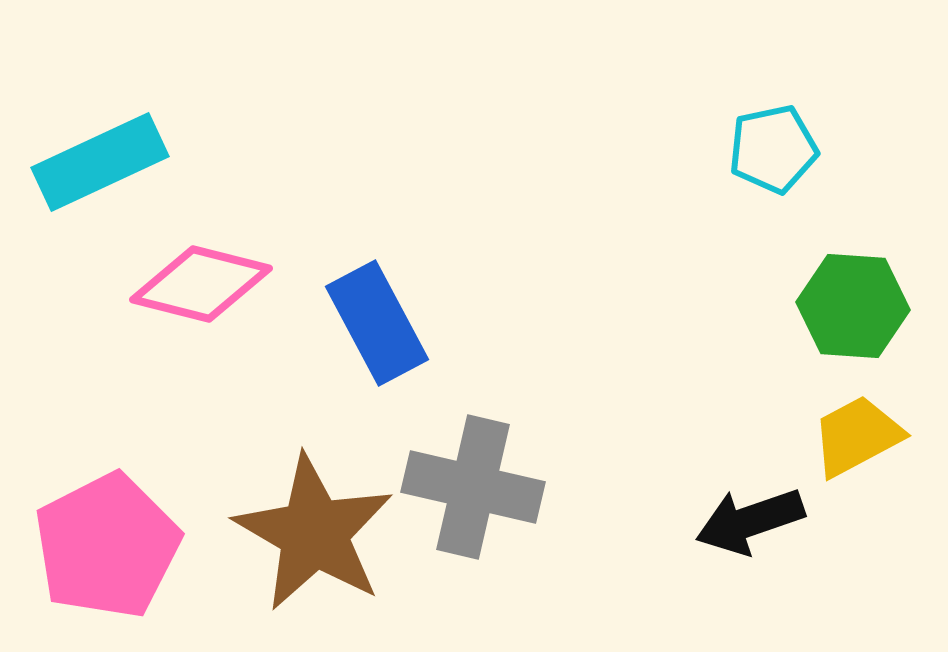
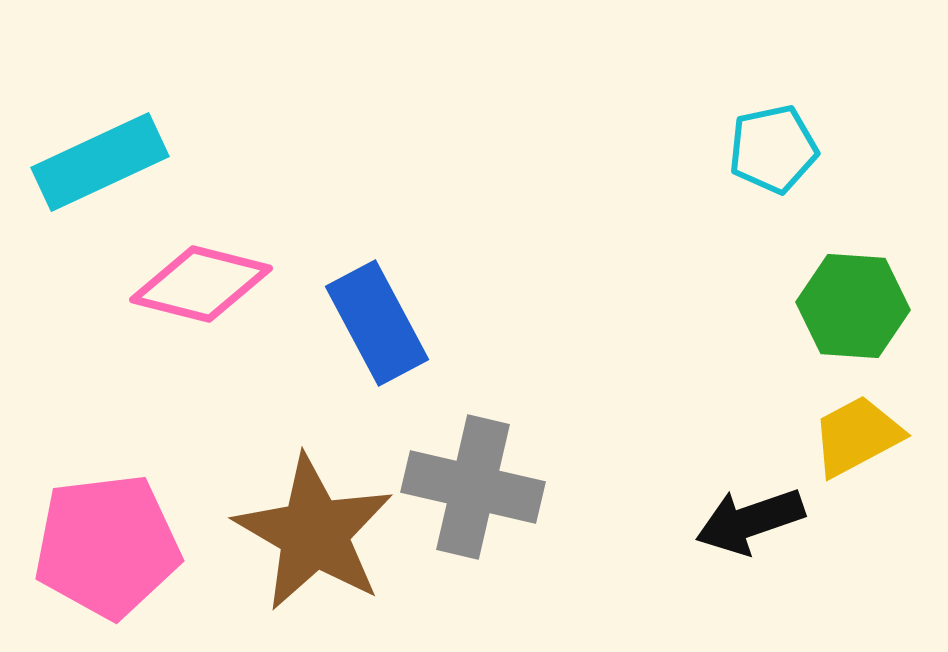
pink pentagon: rotated 20 degrees clockwise
